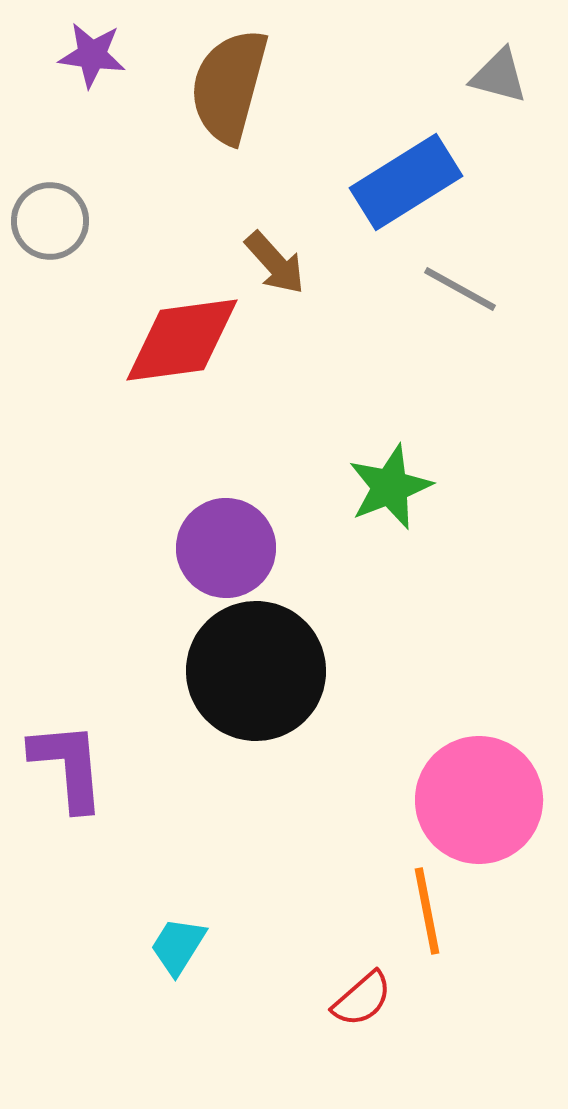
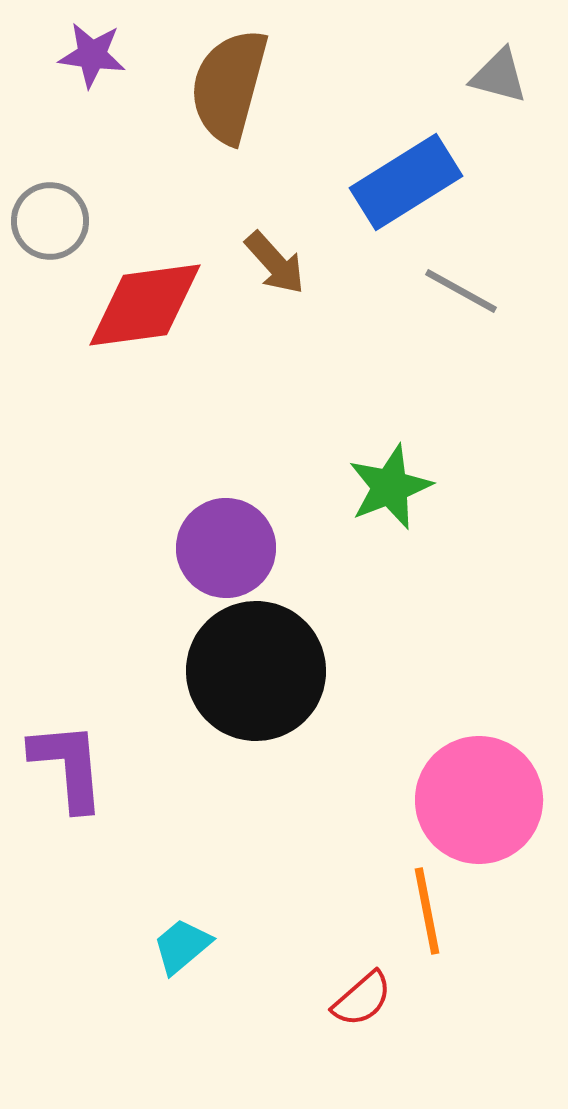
gray line: moved 1 px right, 2 px down
red diamond: moved 37 px left, 35 px up
cyan trapezoid: moved 4 px right; rotated 18 degrees clockwise
